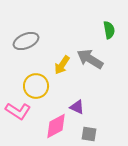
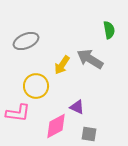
pink L-shape: moved 2 px down; rotated 25 degrees counterclockwise
